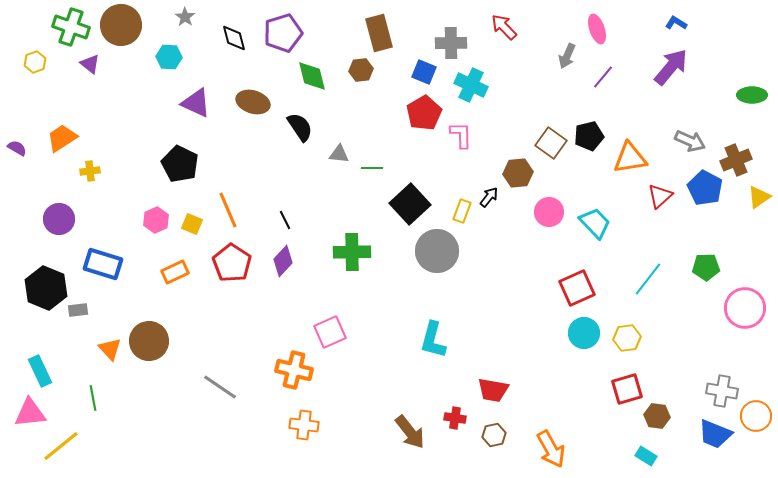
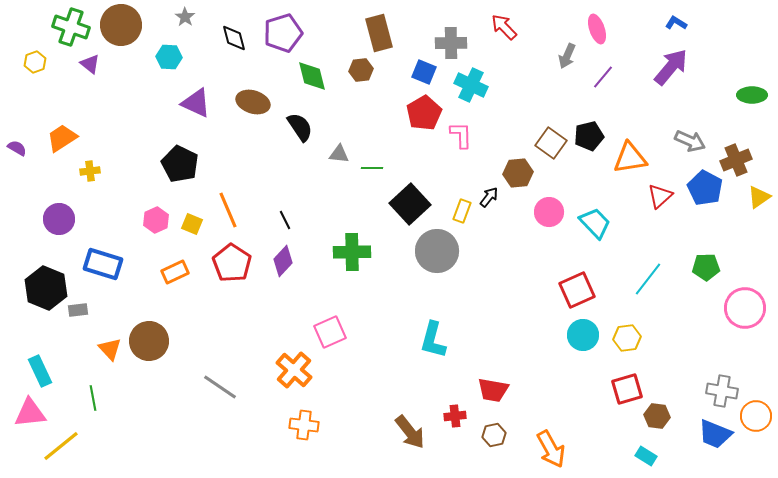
red square at (577, 288): moved 2 px down
cyan circle at (584, 333): moved 1 px left, 2 px down
orange cross at (294, 370): rotated 27 degrees clockwise
red cross at (455, 418): moved 2 px up; rotated 15 degrees counterclockwise
